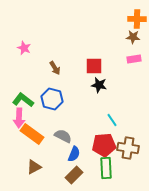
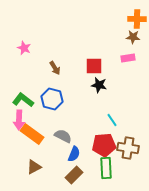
pink rectangle: moved 6 px left, 1 px up
pink arrow: moved 2 px down
